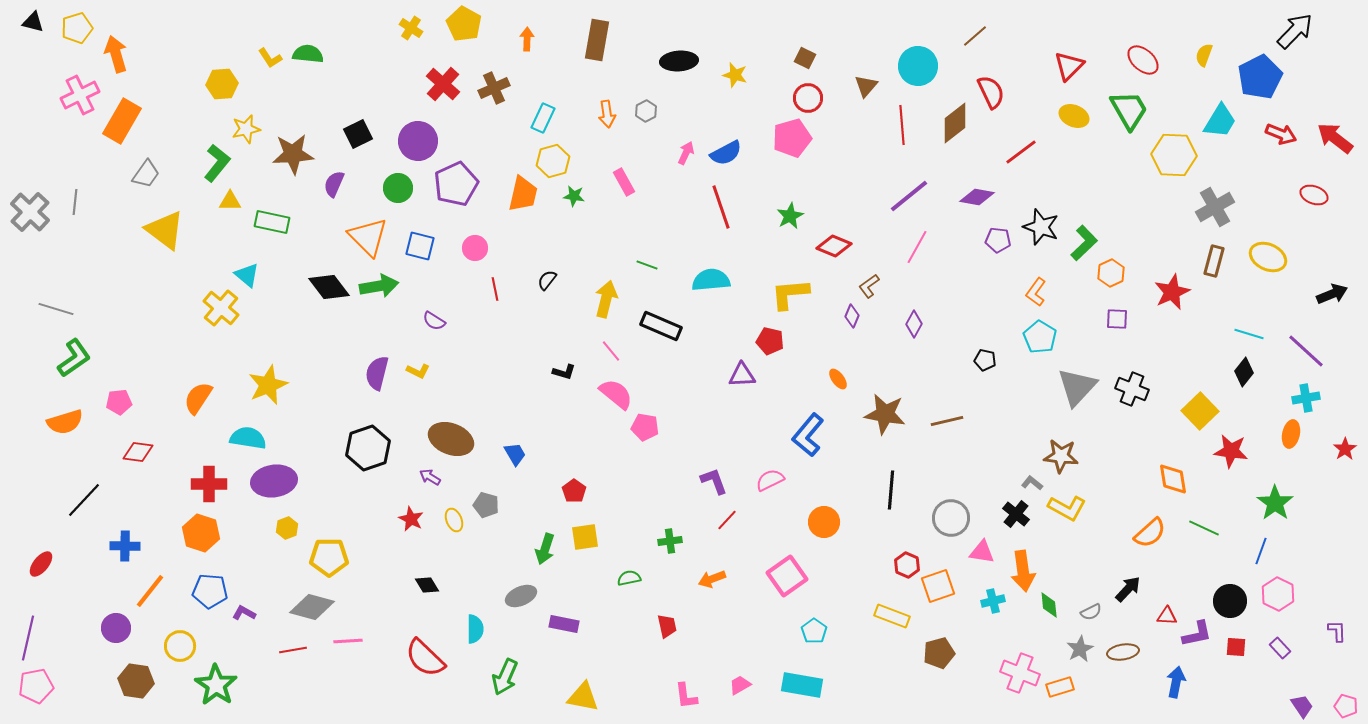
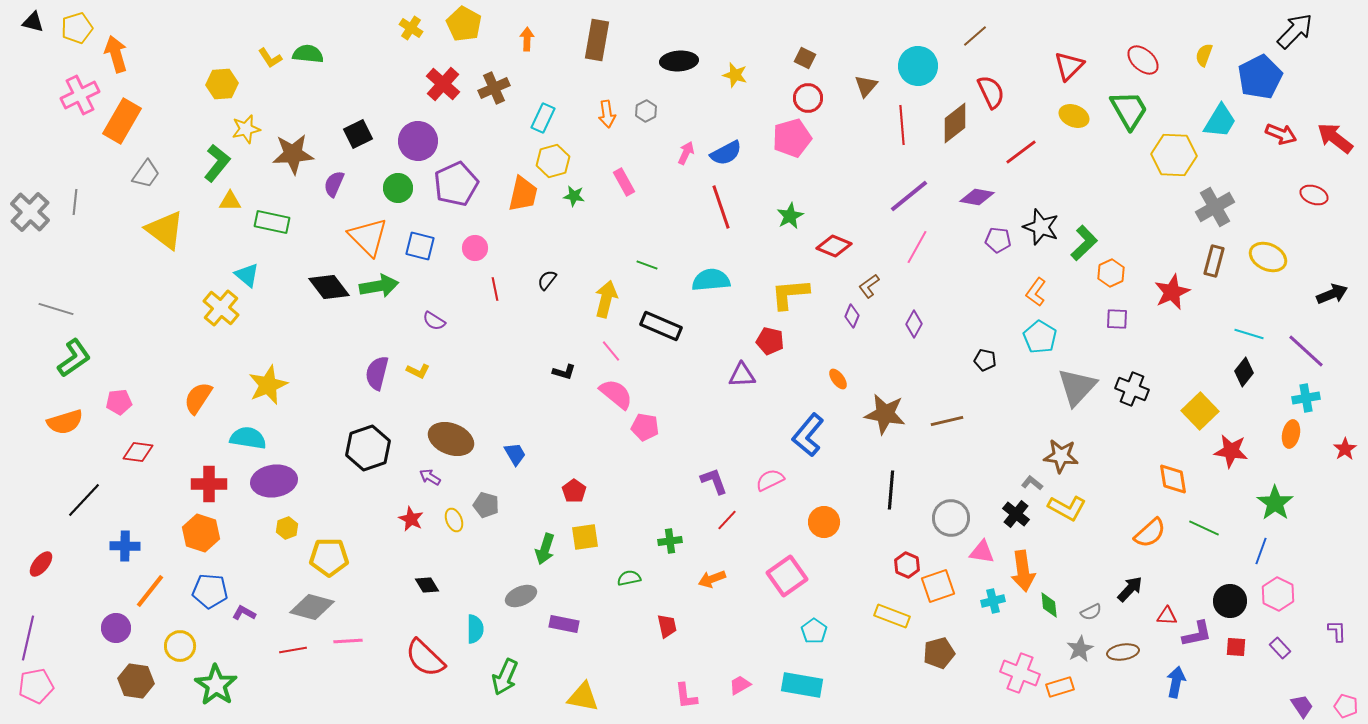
black arrow at (1128, 589): moved 2 px right
